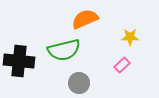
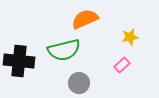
yellow star: rotated 12 degrees counterclockwise
